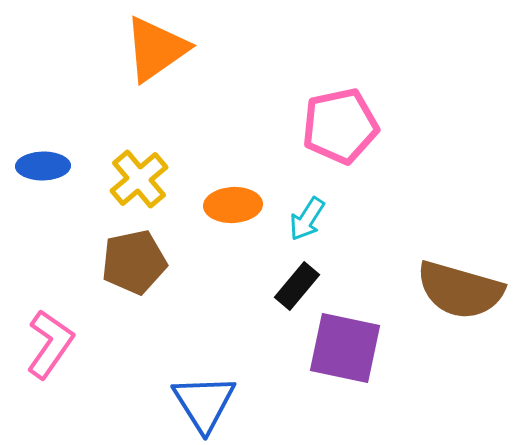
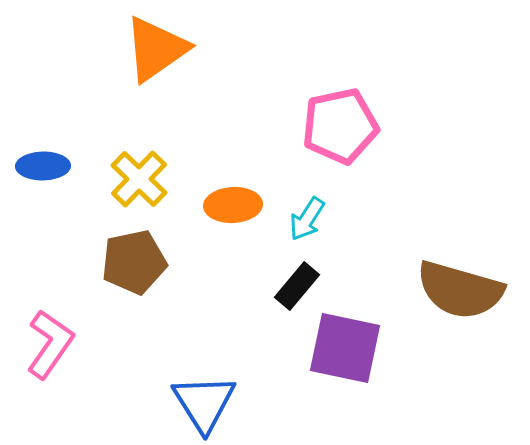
yellow cross: rotated 6 degrees counterclockwise
